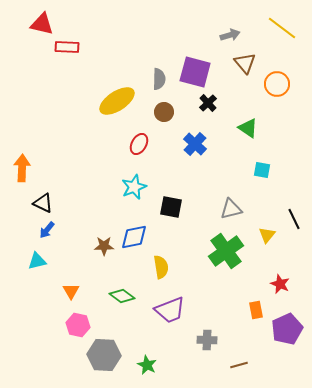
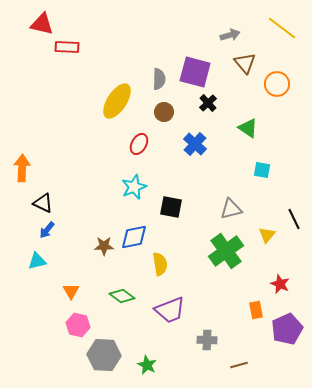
yellow ellipse: rotated 24 degrees counterclockwise
yellow semicircle: moved 1 px left, 3 px up
